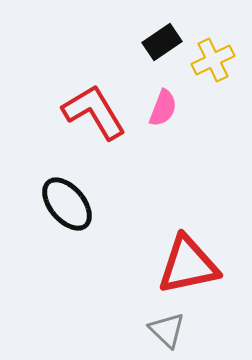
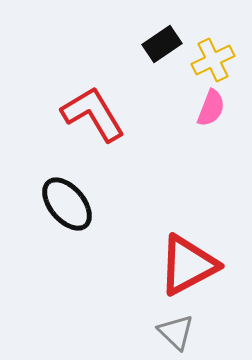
black rectangle: moved 2 px down
pink semicircle: moved 48 px right
red L-shape: moved 1 px left, 2 px down
red triangle: rotated 16 degrees counterclockwise
gray triangle: moved 9 px right, 2 px down
